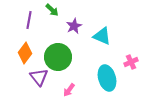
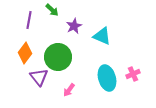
pink cross: moved 2 px right, 12 px down
